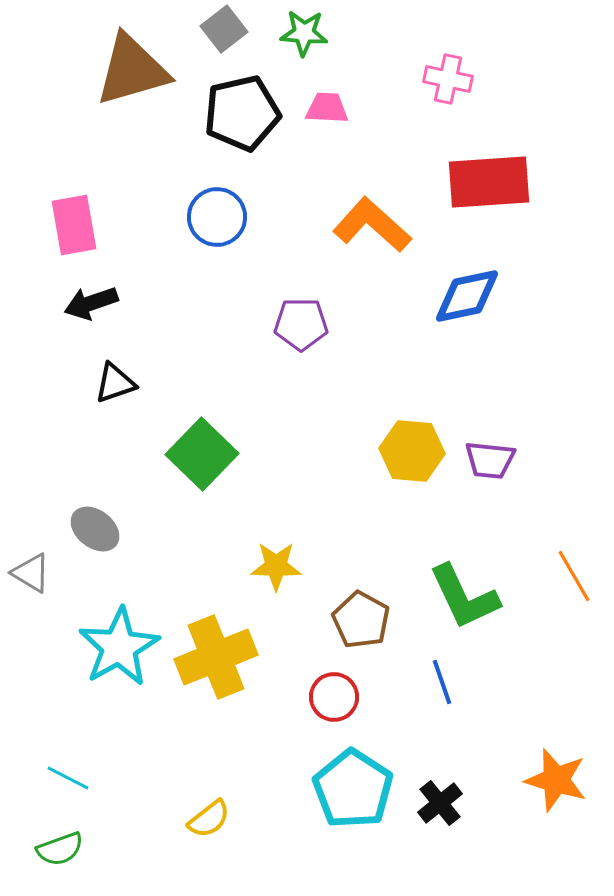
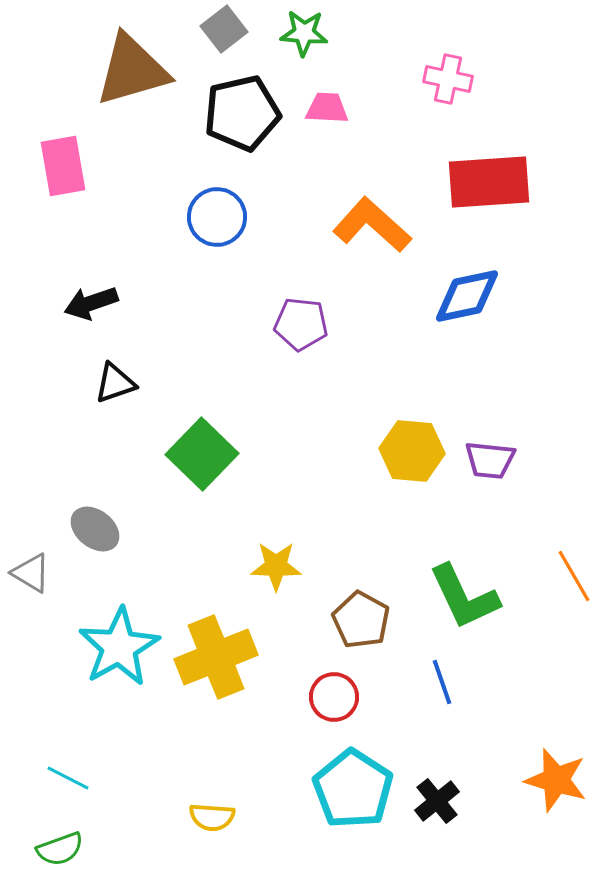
pink rectangle: moved 11 px left, 59 px up
purple pentagon: rotated 6 degrees clockwise
black cross: moved 3 px left, 2 px up
yellow semicircle: moved 3 px right, 2 px up; rotated 42 degrees clockwise
